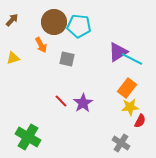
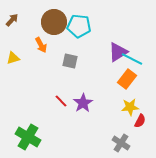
gray square: moved 3 px right, 2 px down
orange rectangle: moved 9 px up
